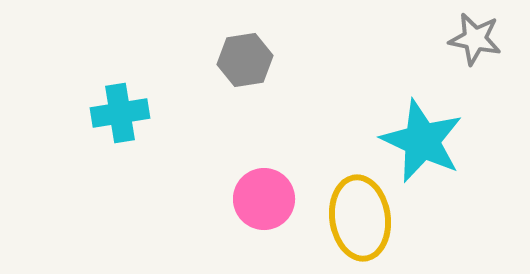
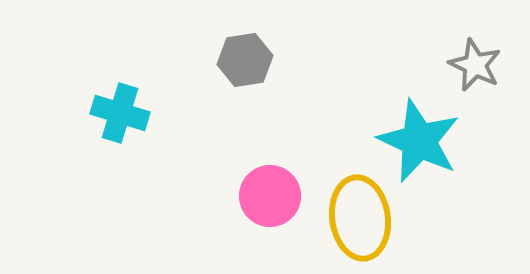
gray star: moved 26 px down; rotated 14 degrees clockwise
cyan cross: rotated 26 degrees clockwise
cyan star: moved 3 px left
pink circle: moved 6 px right, 3 px up
